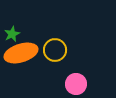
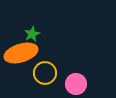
green star: moved 20 px right
yellow circle: moved 10 px left, 23 px down
